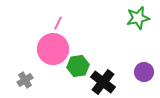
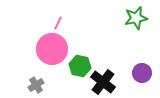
green star: moved 2 px left
pink circle: moved 1 px left
green hexagon: moved 2 px right; rotated 20 degrees clockwise
purple circle: moved 2 px left, 1 px down
gray cross: moved 11 px right, 5 px down
